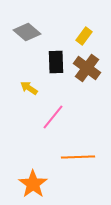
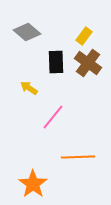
brown cross: moved 1 px right, 5 px up
